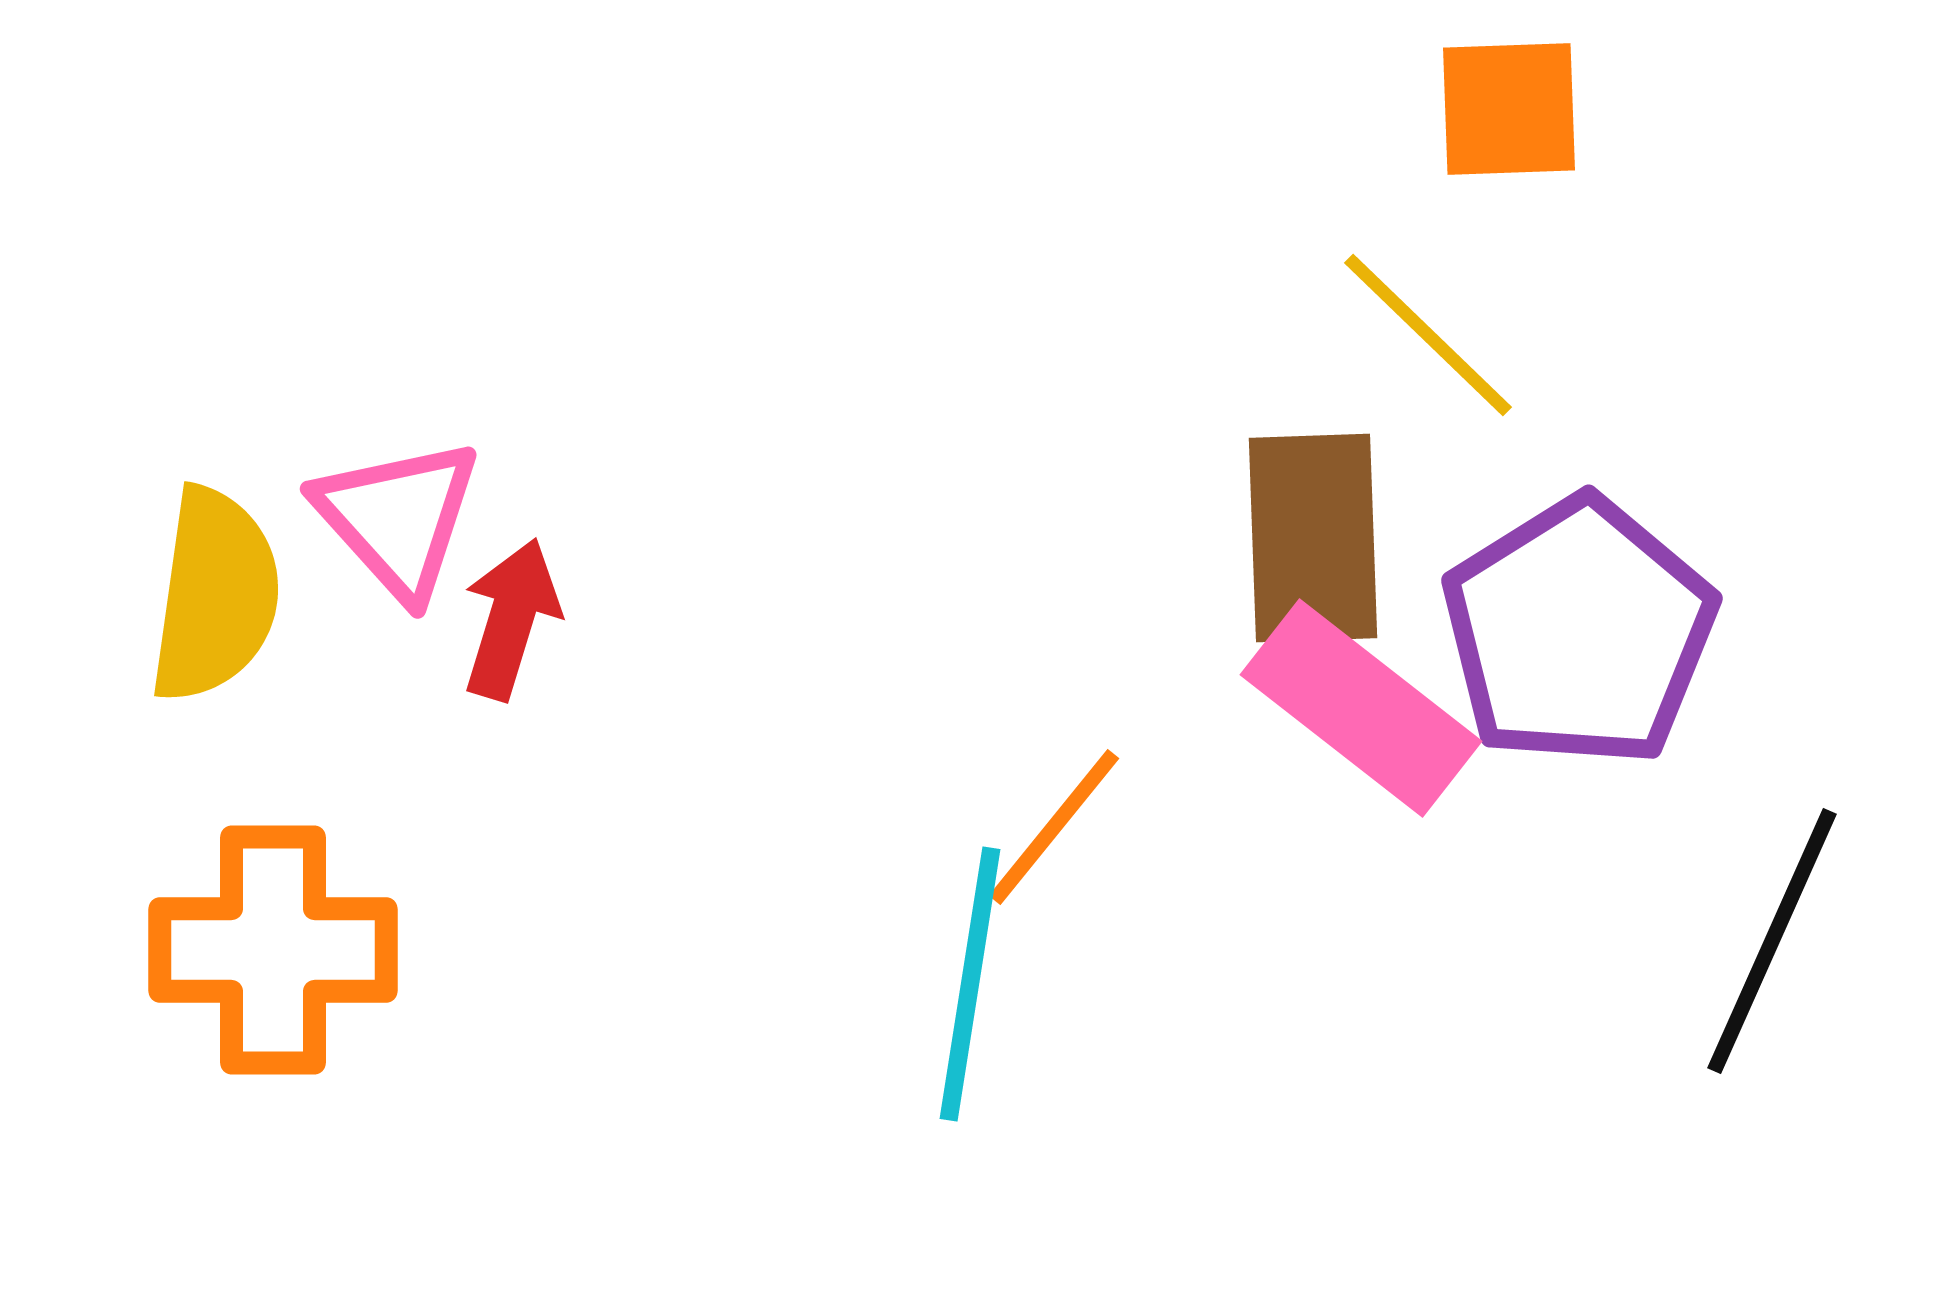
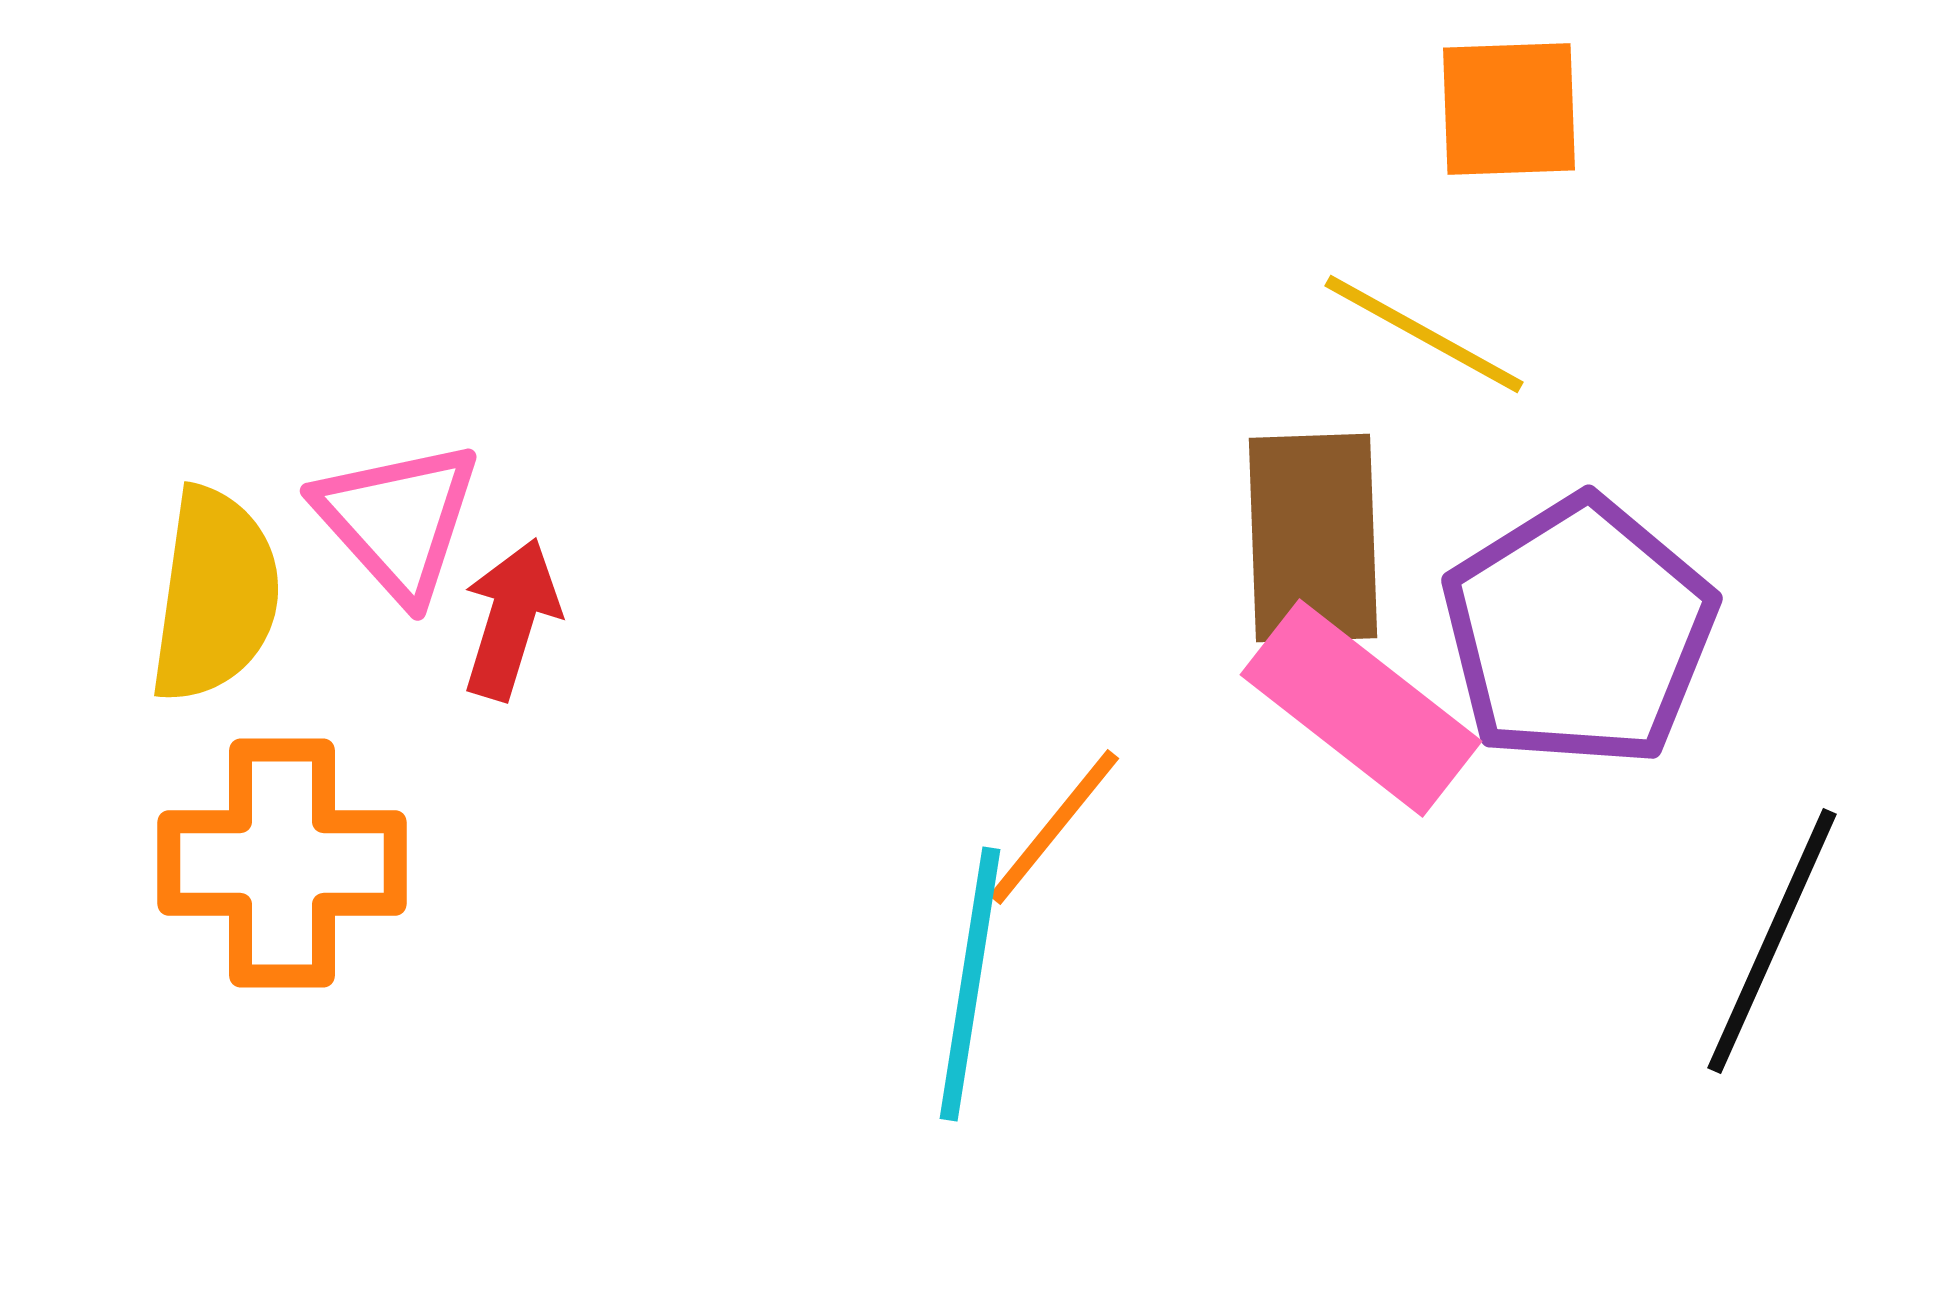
yellow line: moved 4 px left, 1 px up; rotated 15 degrees counterclockwise
pink triangle: moved 2 px down
orange cross: moved 9 px right, 87 px up
